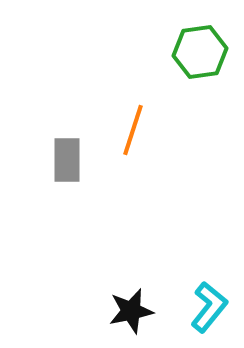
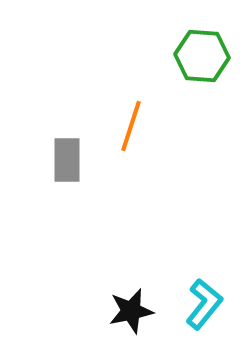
green hexagon: moved 2 px right, 4 px down; rotated 12 degrees clockwise
orange line: moved 2 px left, 4 px up
cyan L-shape: moved 5 px left, 3 px up
